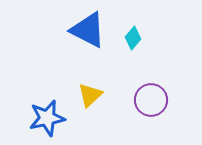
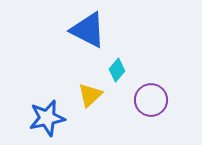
cyan diamond: moved 16 px left, 32 px down
